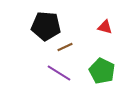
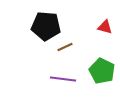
purple line: moved 4 px right, 6 px down; rotated 25 degrees counterclockwise
